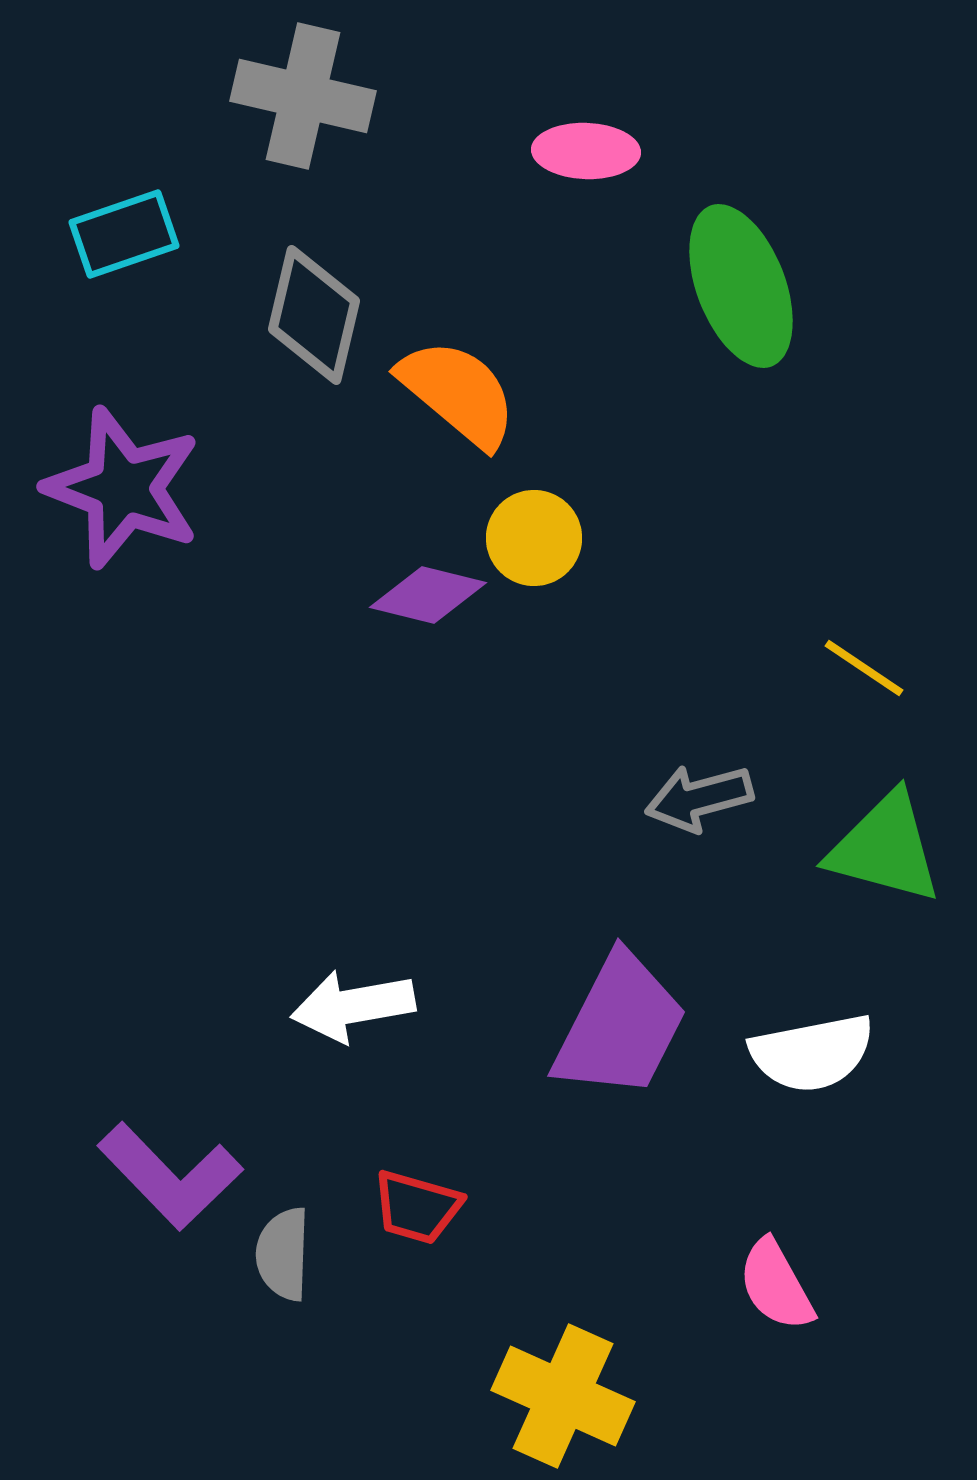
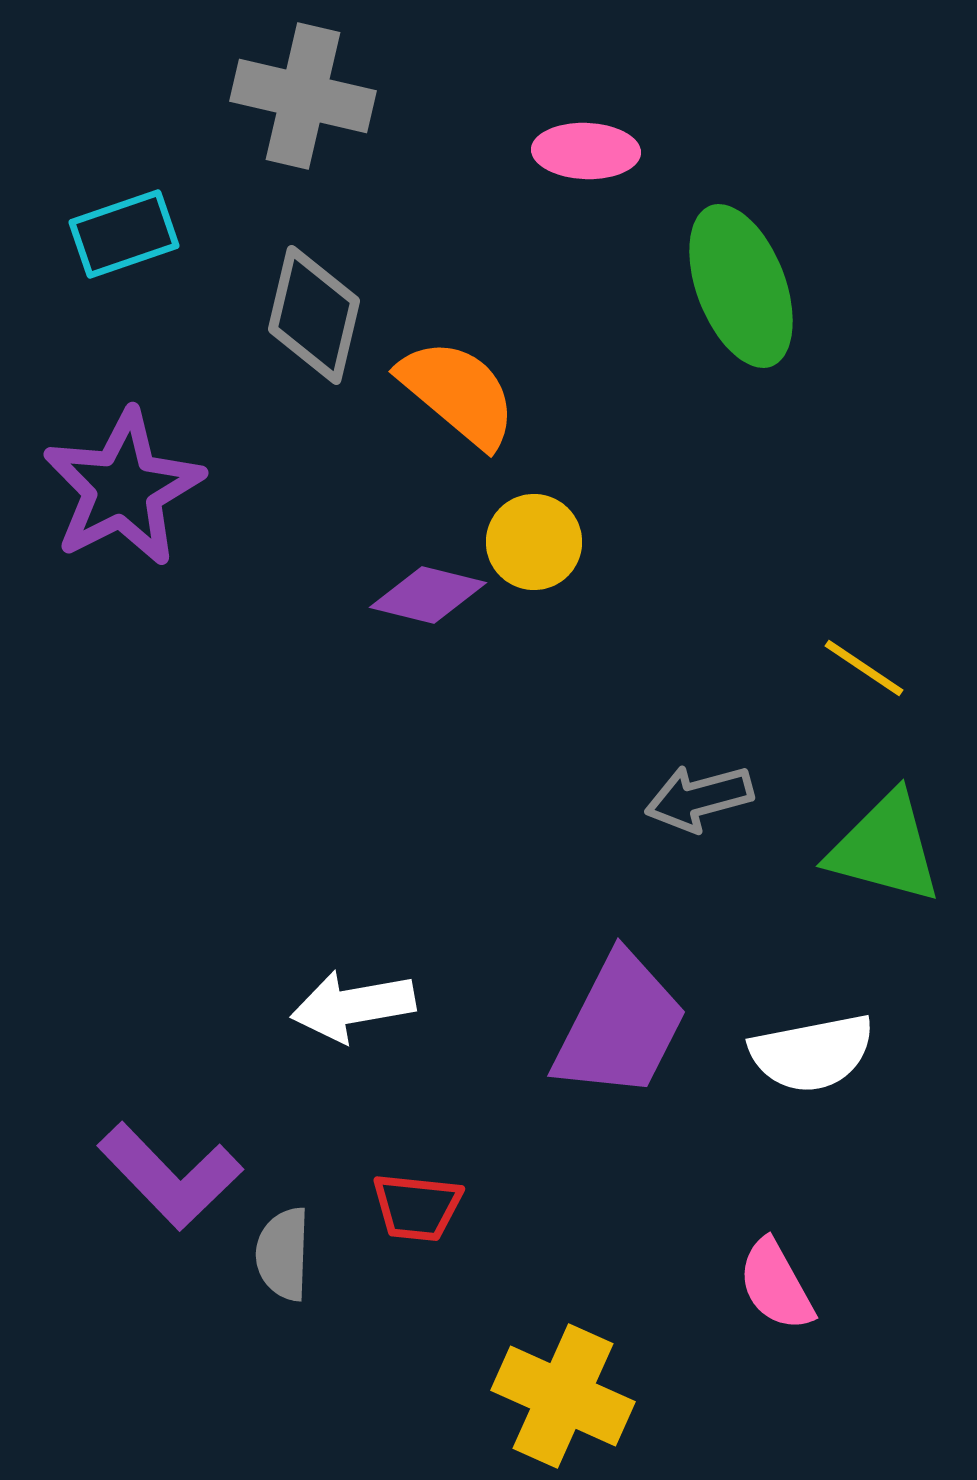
purple star: rotated 24 degrees clockwise
yellow circle: moved 4 px down
red trapezoid: rotated 10 degrees counterclockwise
